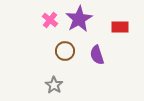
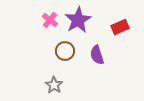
purple star: moved 1 px left, 1 px down
red rectangle: rotated 24 degrees counterclockwise
